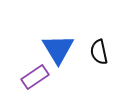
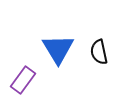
purple rectangle: moved 12 px left, 3 px down; rotated 20 degrees counterclockwise
